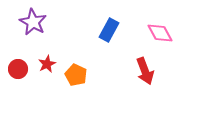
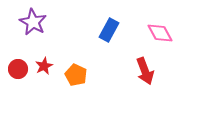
red star: moved 3 px left, 2 px down
